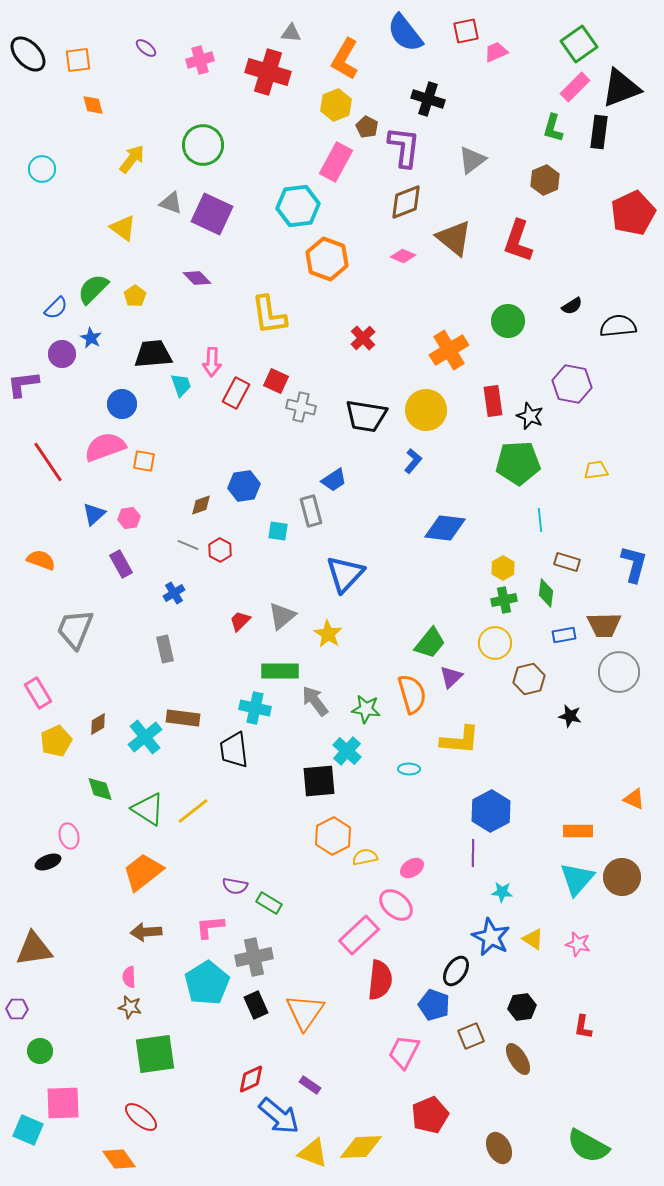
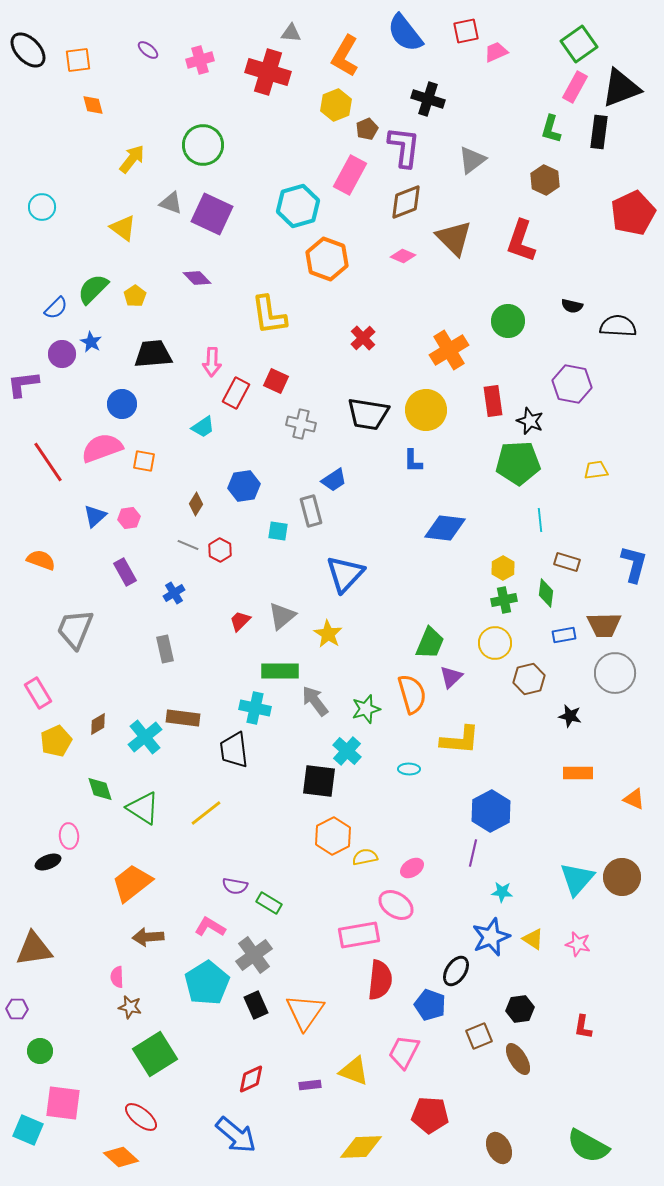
purple ellipse at (146, 48): moved 2 px right, 2 px down
black ellipse at (28, 54): moved 4 px up
orange L-shape at (345, 59): moved 3 px up
pink rectangle at (575, 87): rotated 16 degrees counterclockwise
brown pentagon at (367, 127): moved 2 px down; rotated 20 degrees clockwise
green L-shape at (553, 128): moved 2 px left, 1 px down
pink rectangle at (336, 162): moved 14 px right, 13 px down
cyan circle at (42, 169): moved 38 px down
brown hexagon at (545, 180): rotated 12 degrees counterclockwise
cyan hexagon at (298, 206): rotated 9 degrees counterclockwise
brown triangle at (454, 238): rotated 6 degrees clockwise
red L-shape at (518, 241): moved 3 px right
black semicircle at (572, 306): rotated 45 degrees clockwise
black semicircle at (618, 326): rotated 9 degrees clockwise
blue star at (91, 338): moved 4 px down
cyan trapezoid at (181, 385): moved 22 px right, 42 px down; rotated 75 degrees clockwise
gray cross at (301, 407): moved 17 px down
black trapezoid at (366, 416): moved 2 px right, 2 px up
black star at (530, 416): moved 5 px down
pink semicircle at (105, 447): moved 3 px left, 1 px down
blue L-shape at (413, 461): rotated 140 degrees clockwise
brown diamond at (201, 505): moved 5 px left, 1 px up; rotated 40 degrees counterclockwise
blue triangle at (94, 514): moved 1 px right, 2 px down
purple rectangle at (121, 564): moved 4 px right, 8 px down
green trapezoid at (430, 643): rotated 16 degrees counterclockwise
gray circle at (619, 672): moved 4 px left, 1 px down
green star at (366, 709): rotated 24 degrees counterclockwise
black square at (319, 781): rotated 12 degrees clockwise
green triangle at (148, 809): moved 5 px left, 1 px up
yellow line at (193, 811): moved 13 px right, 2 px down
orange rectangle at (578, 831): moved 58 px up
pink ellipse at (69, 836): rotated 10 degrees clockwise
purple line at (473, 853): rotated 12 degrees clockwise
orange trapezoid at (143, 872): moved 11 px left, 11 px down
pink ellipse at (396, 905): rotated 8 degrees counterclockwise
pink L-shape at (210, 927): rotated 36 degrees clockwise
brown arrow at (146, 932): moved 2 px right, 5 px down
pink rectangle at (359, 935): rotated 33 degrees clockwise
blue star at (491, 937): rotated 24 degrees clockwise
gray cross at (254, 957): moved 2 px up; rotated 24 degrees counterclockwise
pink semicircle at (129, 977): moved 12 px left
blue pentagon at (434, 1005): moved 4 px left
black hexagon at (522, 1007): moved 2 px left, 2 px down
brown square at (471, 1036): moved 8 px right
green square at (155, 1054): rotated 24 degrees counterclockwise
purple rectangle at (310, 1085): rotated 40 degrees counterclockwise
pink square at (63, 1103): rotated 9 degrees clockwise
red pentagon at (430, 1115): rotated 27 degrees clockwise
blue arrow at (279, 1116): moved 43 px left, 19 px down
yellow triangle at (313, 1153): moved 41 px right, 82 px up
orange diamond at (119, 1159): moved 2 px right, 2 px up; rotated 12 degrees counterclockwise
